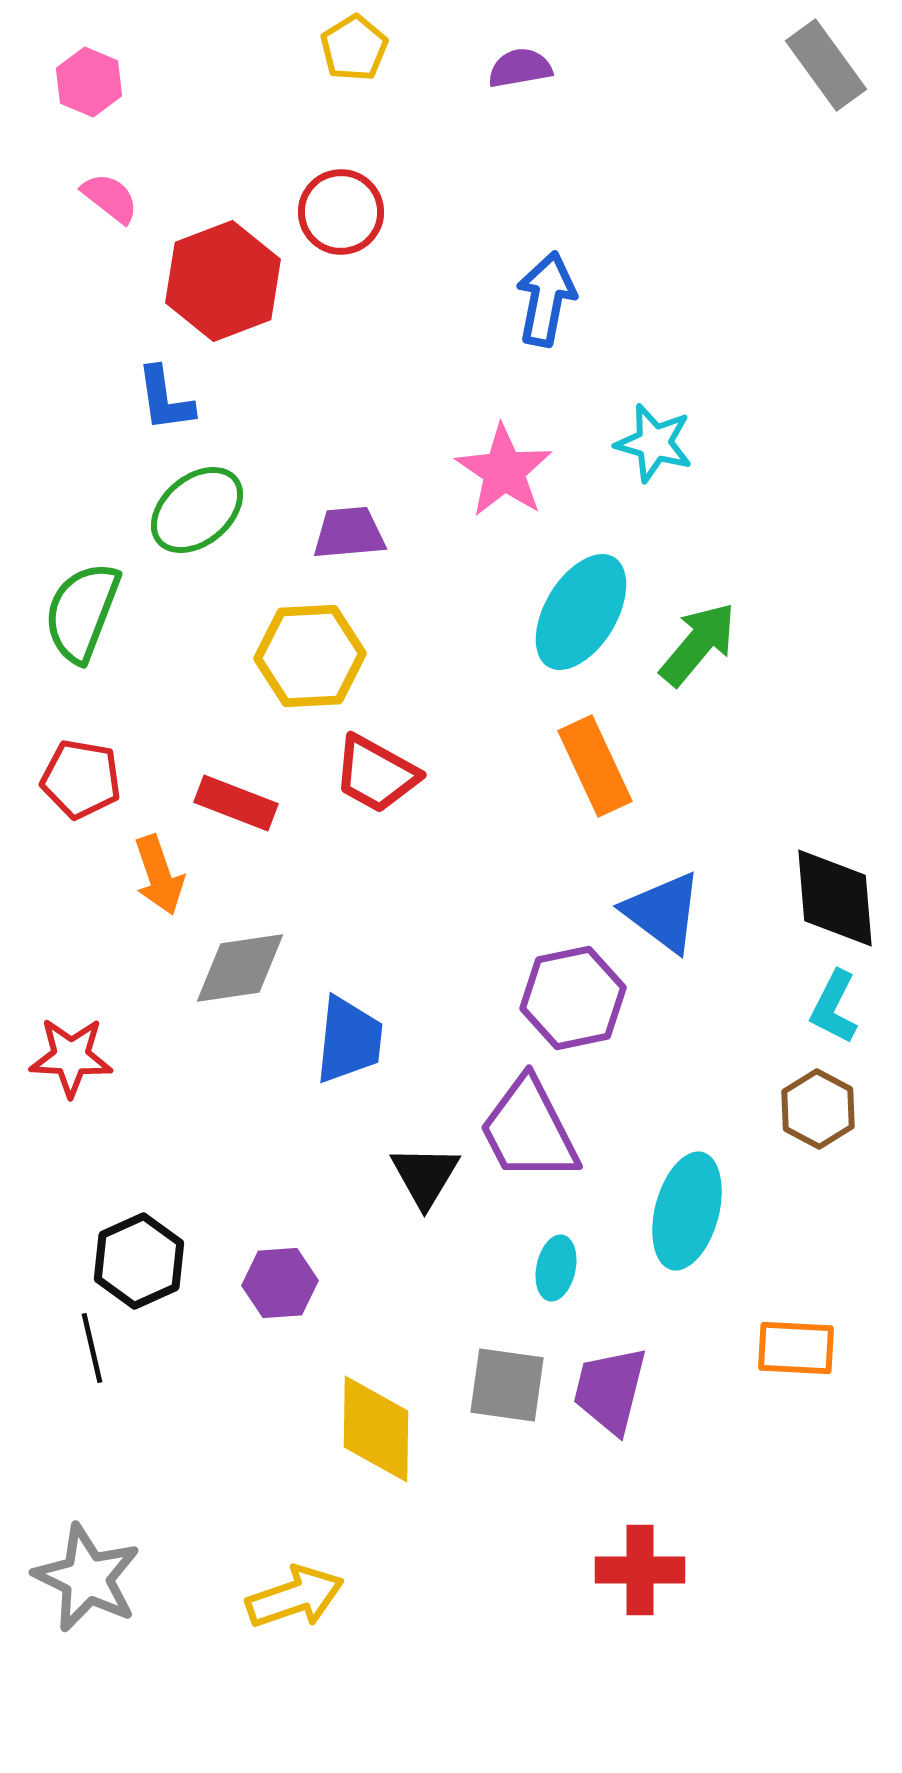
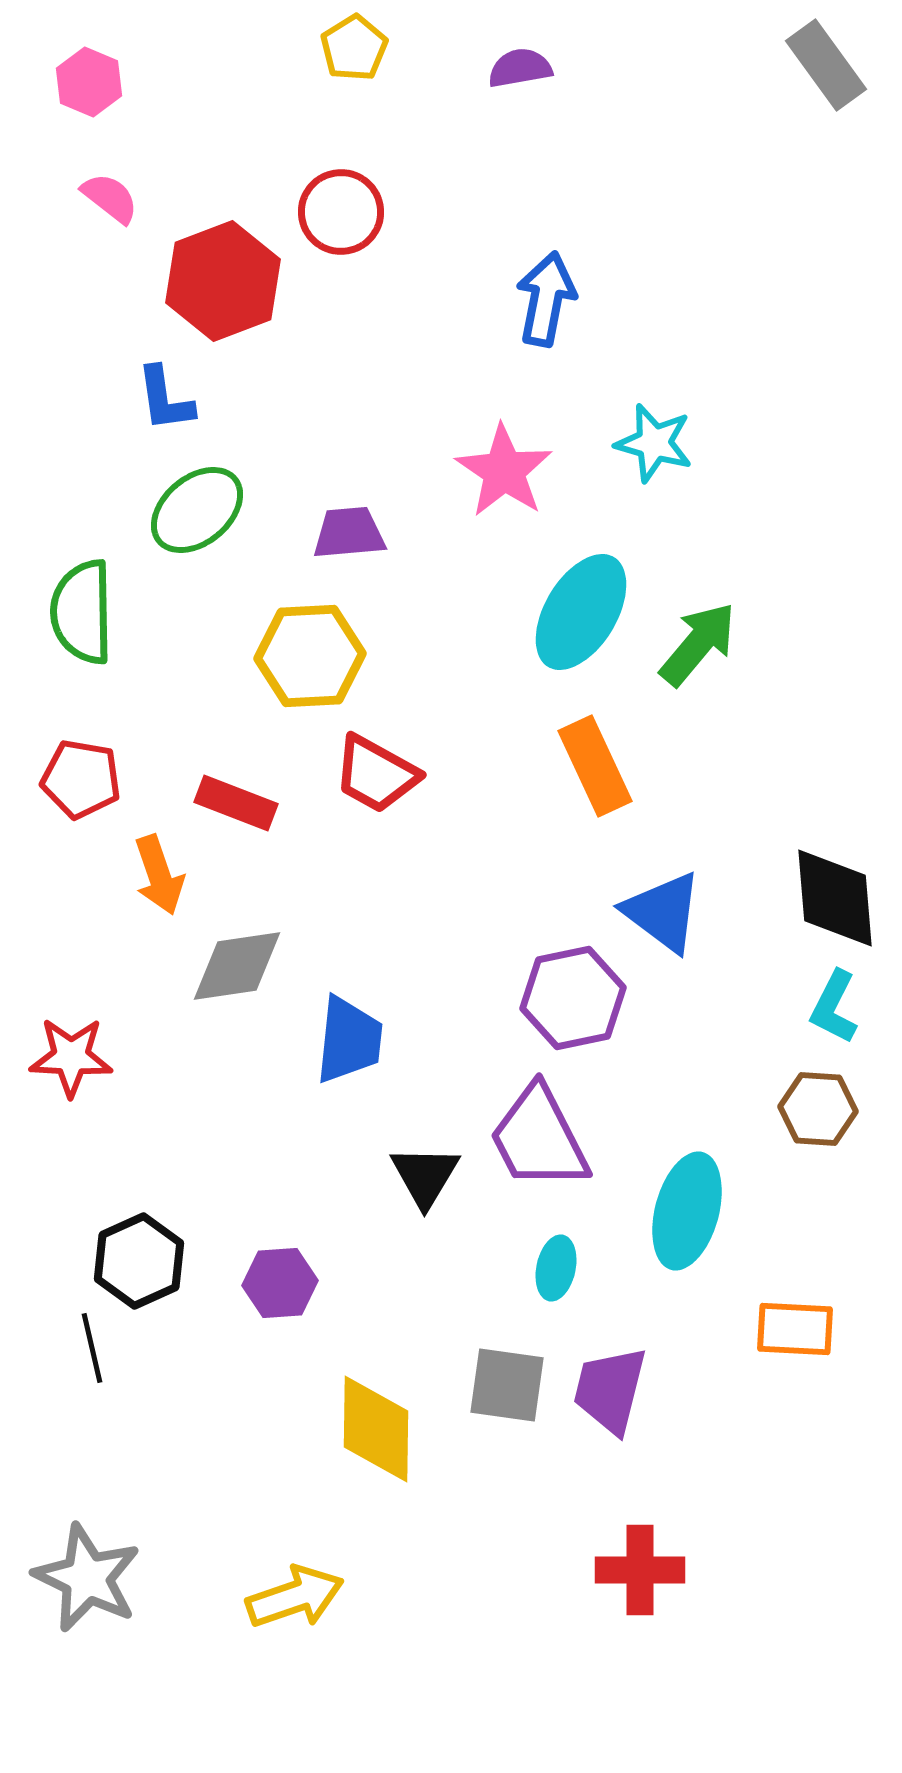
green semicircle at (82, 612): rotated 22 degrees counterclockwise
gray diamond at (240, 968): moved 3 px left, 2 px up
brown hexagon at (818, 1109): rotated 24 degrees counterclockwise
purple trapezoid at (529, 1130): moved 10 px right, 8 px down
orange rectangle at (796, 1348): moved 1 px left, 19 px up
